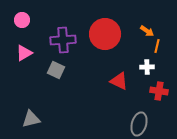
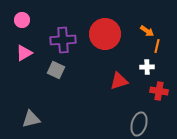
red triangle: rotated 42 degrees counterclockwise
